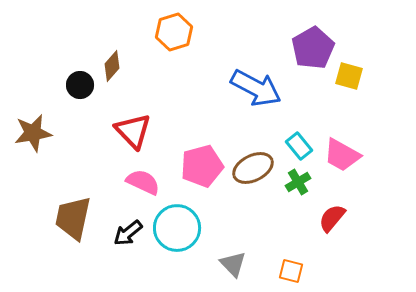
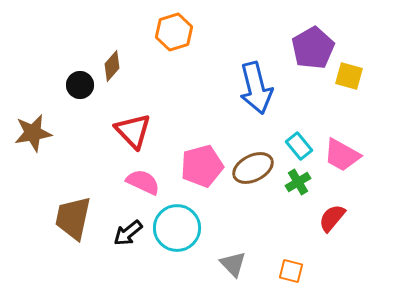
blue arrow: rotated 48 degrees clockwise
